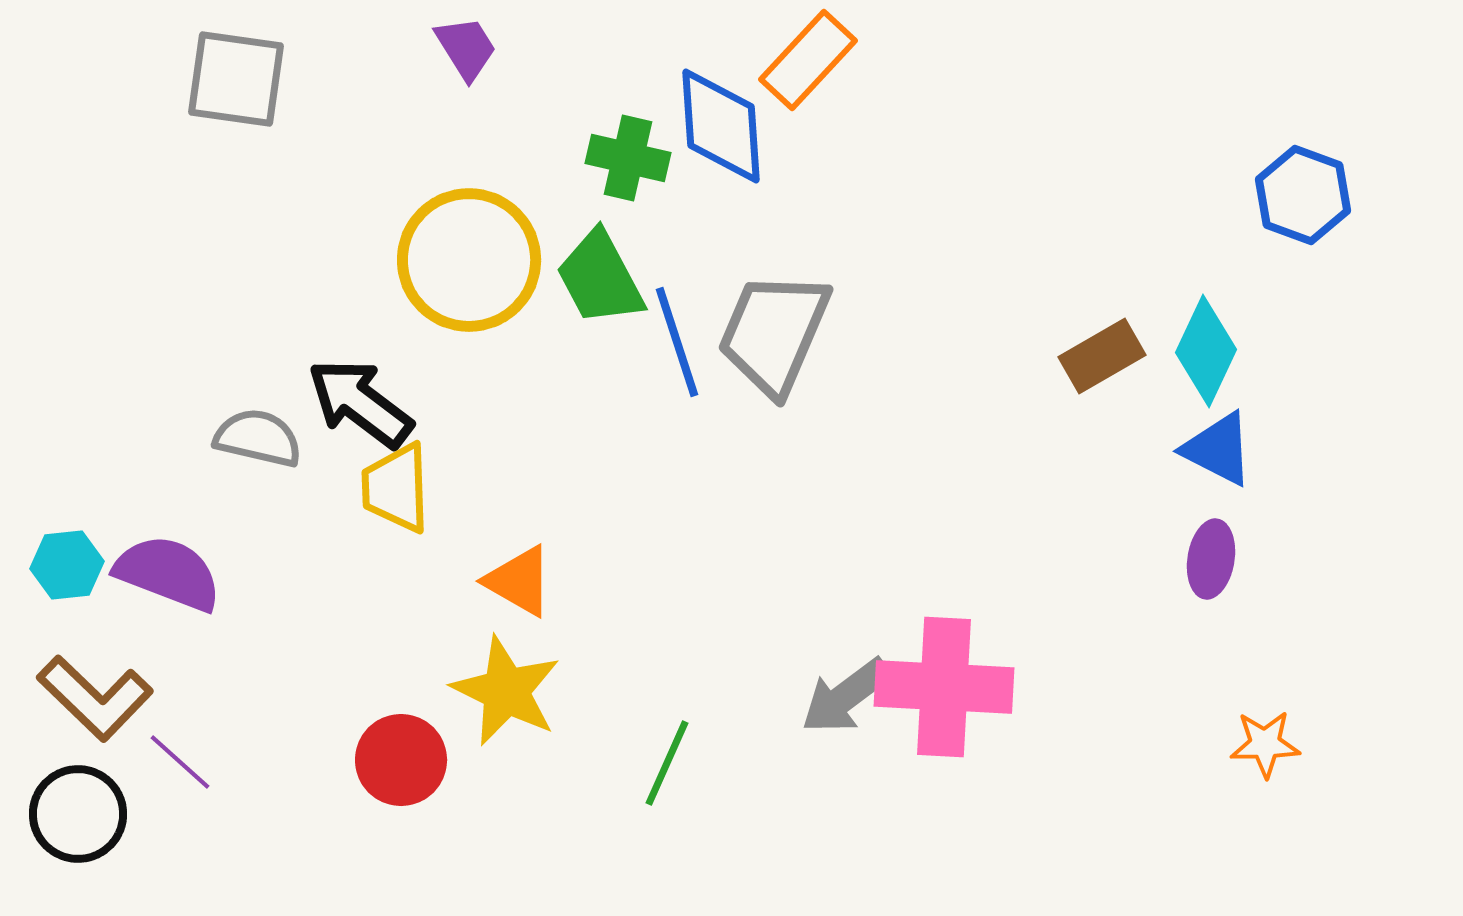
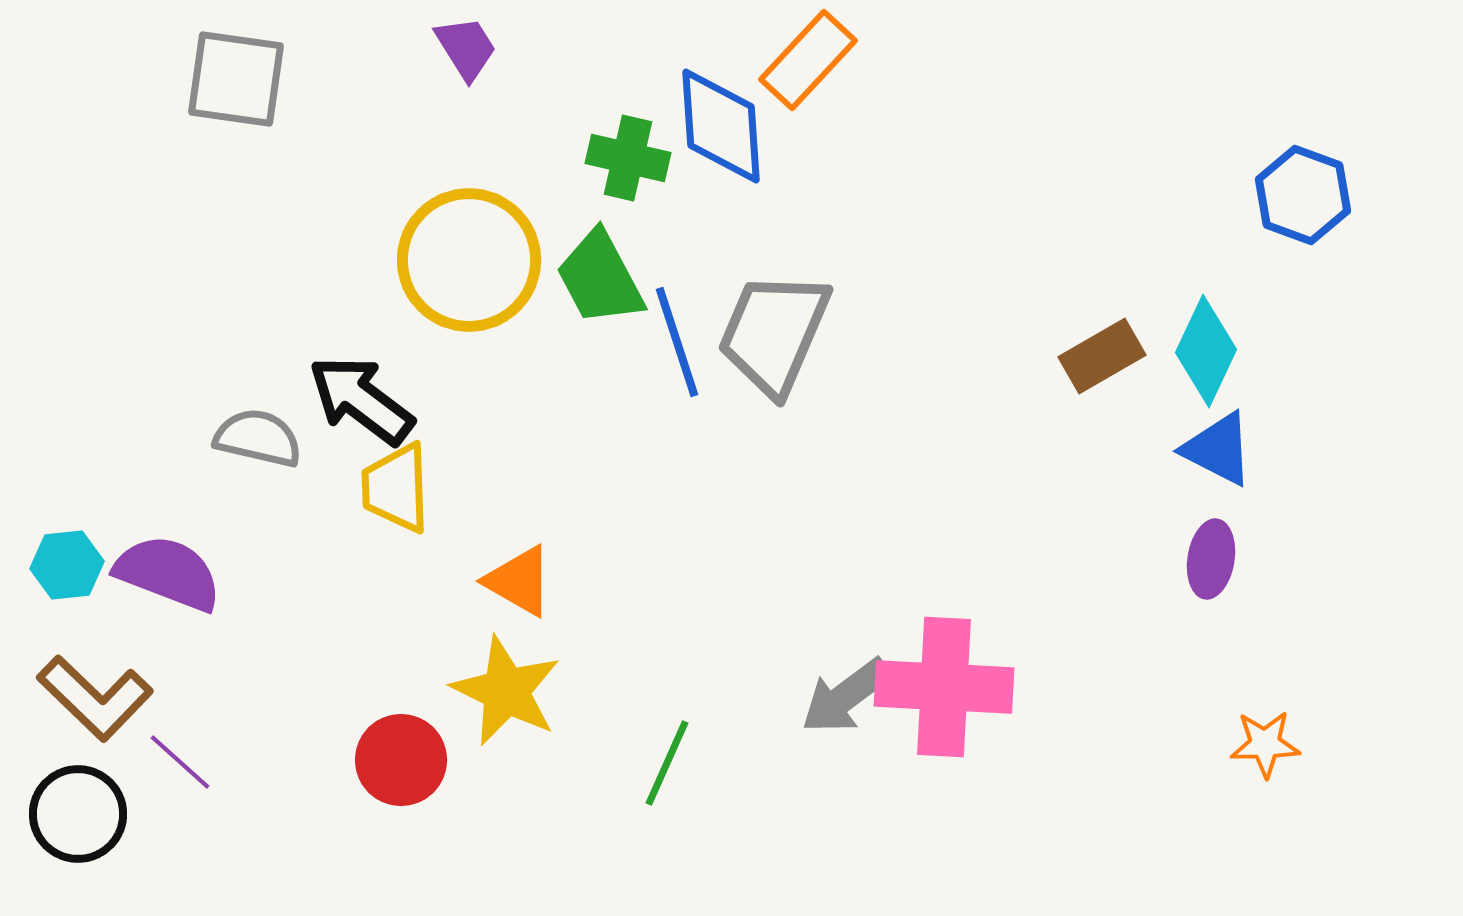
black arrow: moved 1 px right, 3 px up
